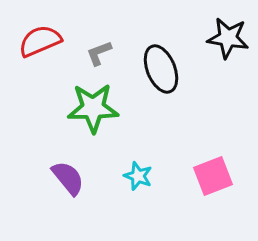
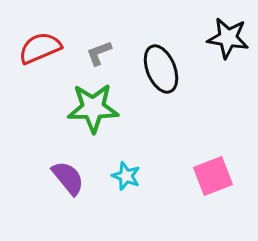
red semicircle: moved 7 px down
cyan star: moved 12 px left
